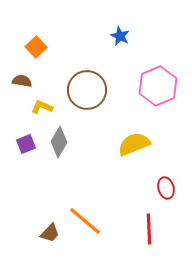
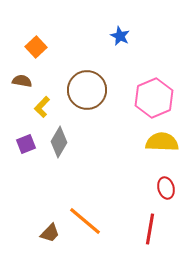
pink hexagon: moved 4 px left, 12 px down
yellow L-shape: rotated 70 degrees counterclockwise
yellow semicircle: moved 28 px right, 2 px up; rotated 24 degrees clockwise
red line: moved 1 px right; rotated 12 degrees clockwise
